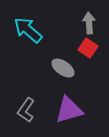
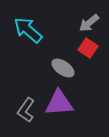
gray arrow: rotated 125 degrees counterclockwise
purple triangle: moved 10 px left, 7 px up; rotated 12 degrees clockwise
